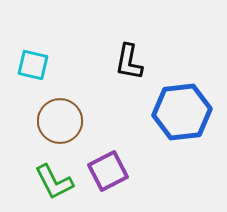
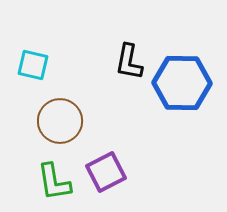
blue hexagon: moved 29 px up; rotated 8 degrees clockwise
purple square: moved 2 px left, 1 px down
green L-shape: rotated 18 degrees clockwise
